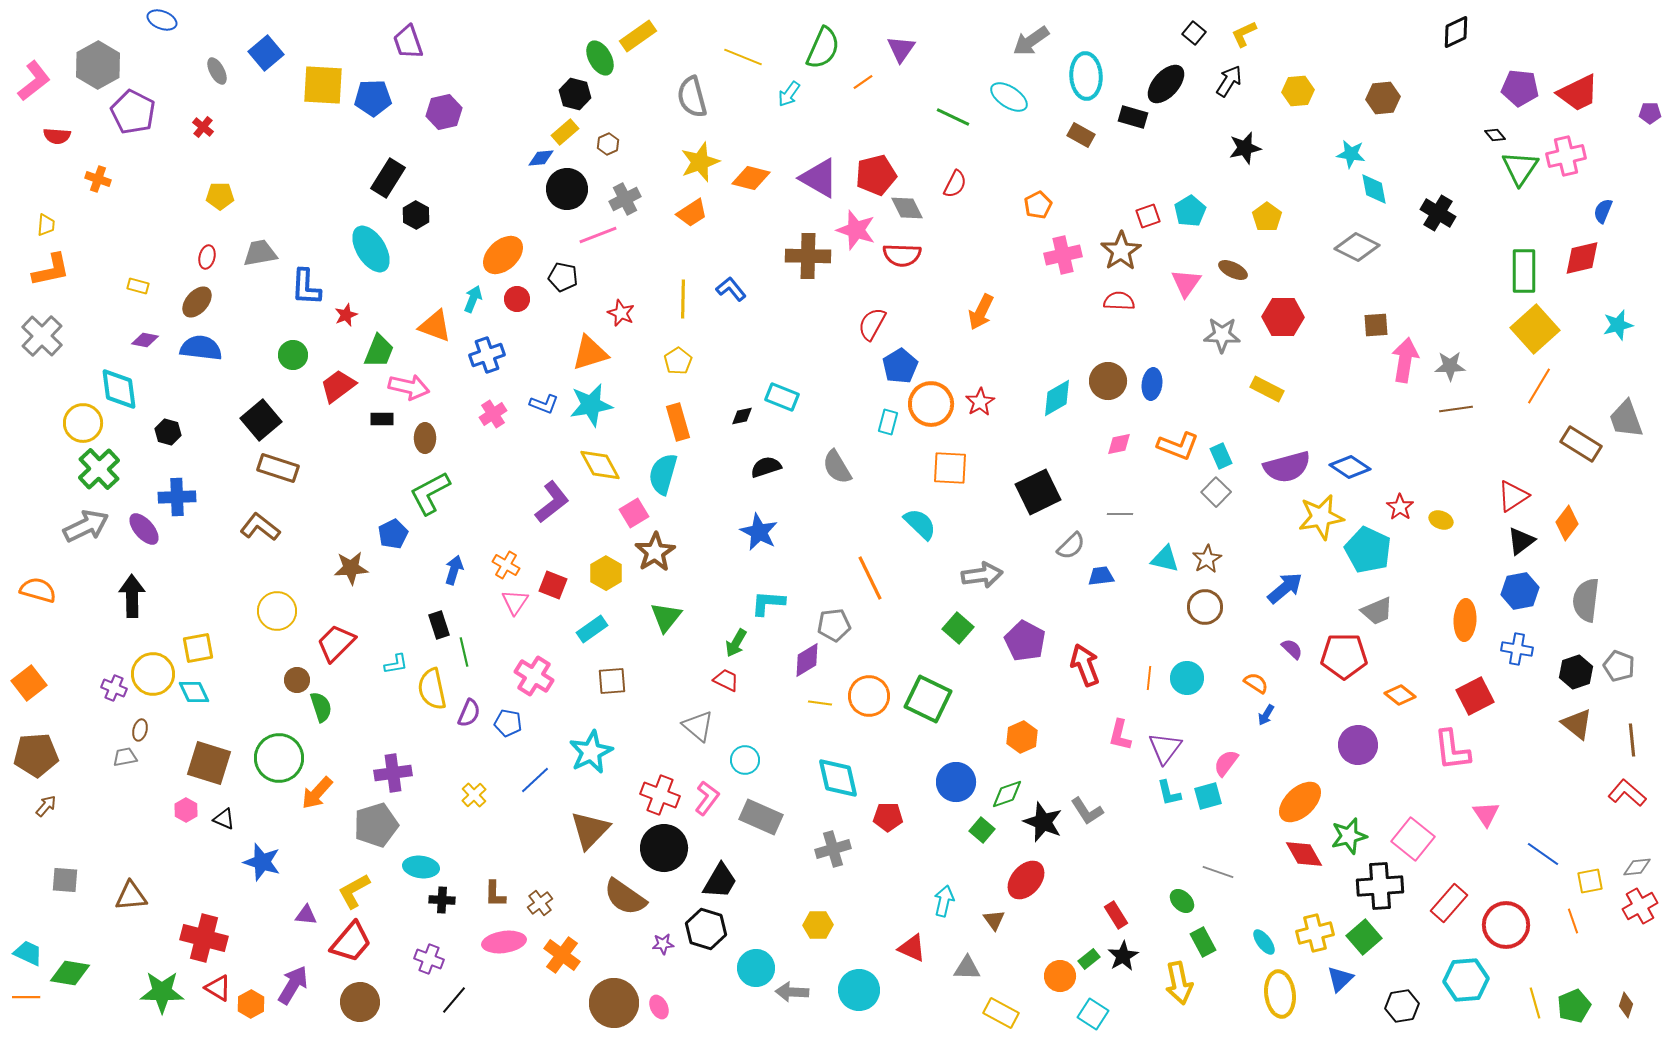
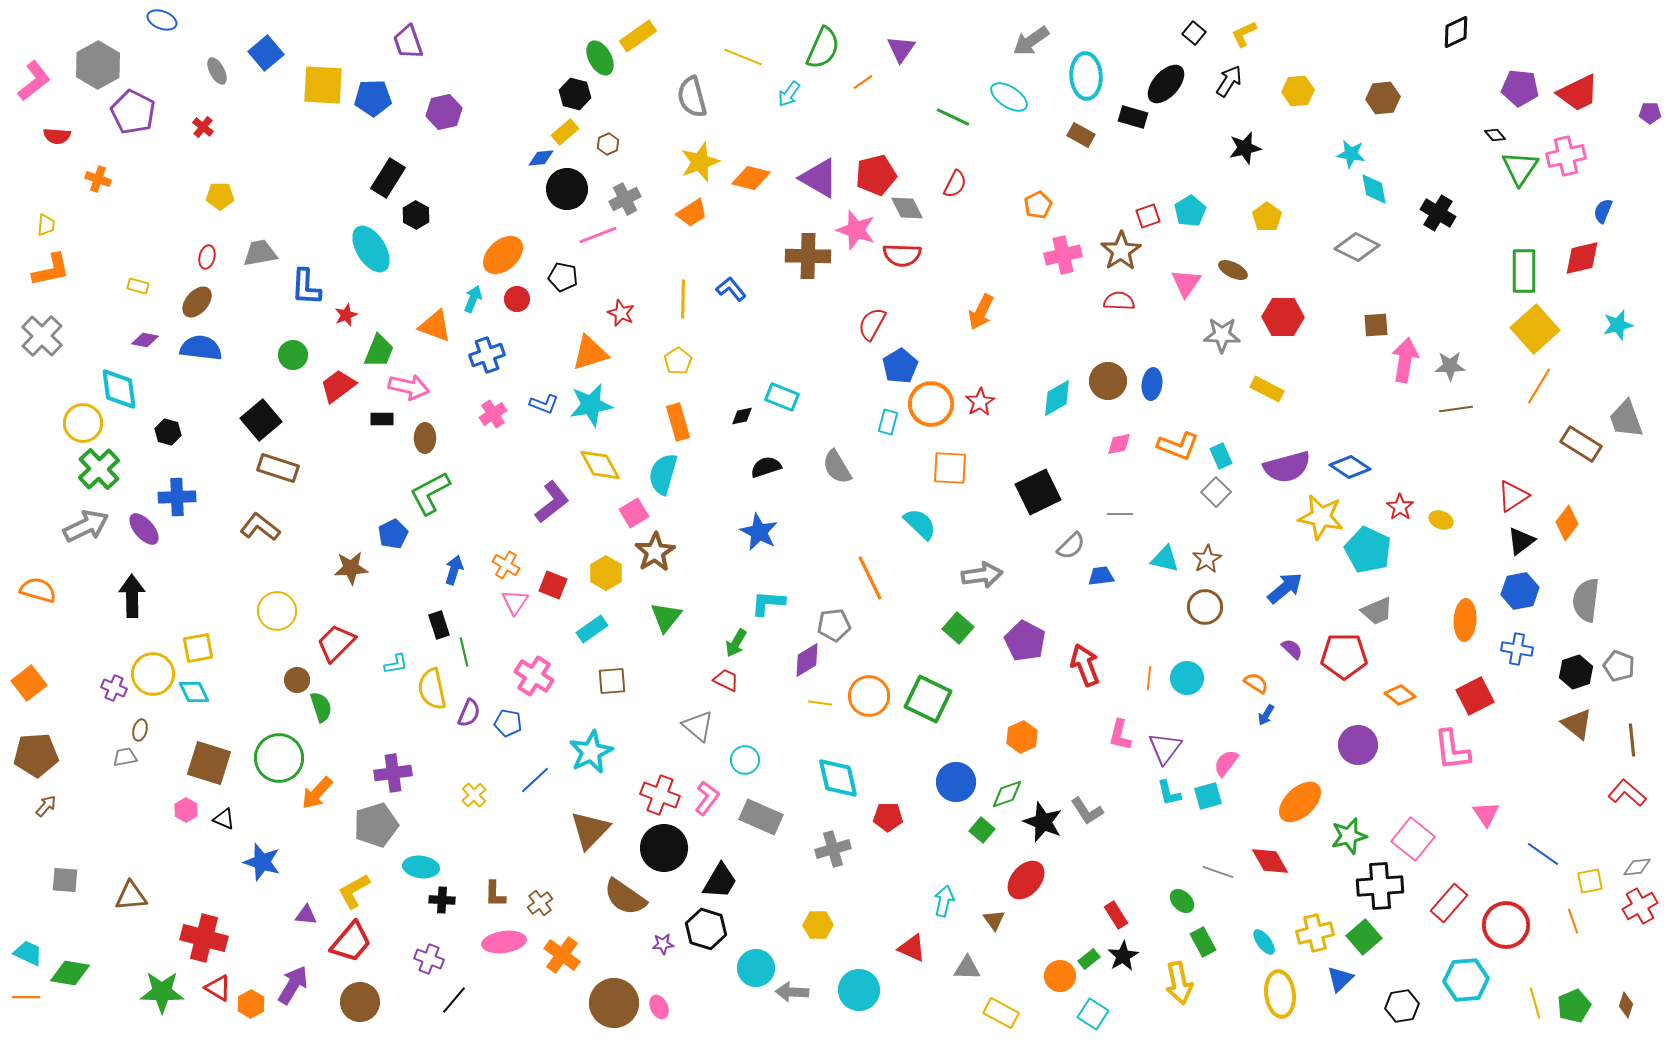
yellow star at (1321, 517): rotated 21 degrees clockwise
red diamond at (1304, 854): moved 34 px left, 7 px down
